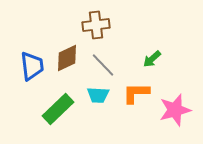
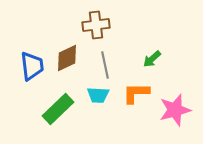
gray line: moved 2 px right; rotated 32 degrees clockwise
